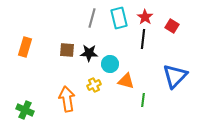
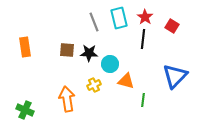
gray line: moved 2 px right, 4 px down; rotated 36 degrees counterclockwise
orange rectangle: rotated 24 degrees counterclockwise
